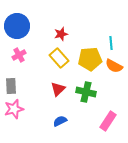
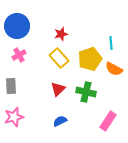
yellow pentagon: rotated 15 degrees counterclockwise
orange semicircle: moved 3 px down
pink star: moved 8 px down
